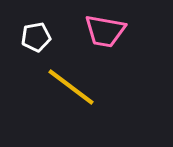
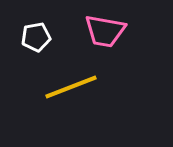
yellow line: rotated 58 degrees counterclockwise
